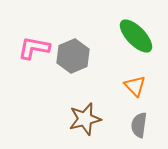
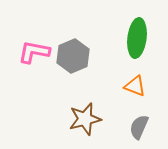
green ellipse: moved 1 px right, 2 px down; rotated 51 degrees clockwise
pink L-shape: moved 4 px down
orange triangle: rotated 25 degrees counterclockwise
gray semicircle: moved 2 px down; rotated 15 degrees clockwise
